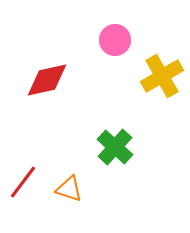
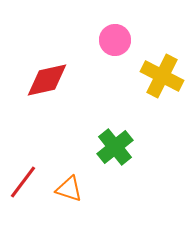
yellow cross: rotated 33 degrees counterclockwise
green cross: rotated 9 degrees clockwise
